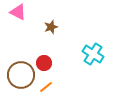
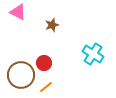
brown star: moved 1 px right, 2 px up
